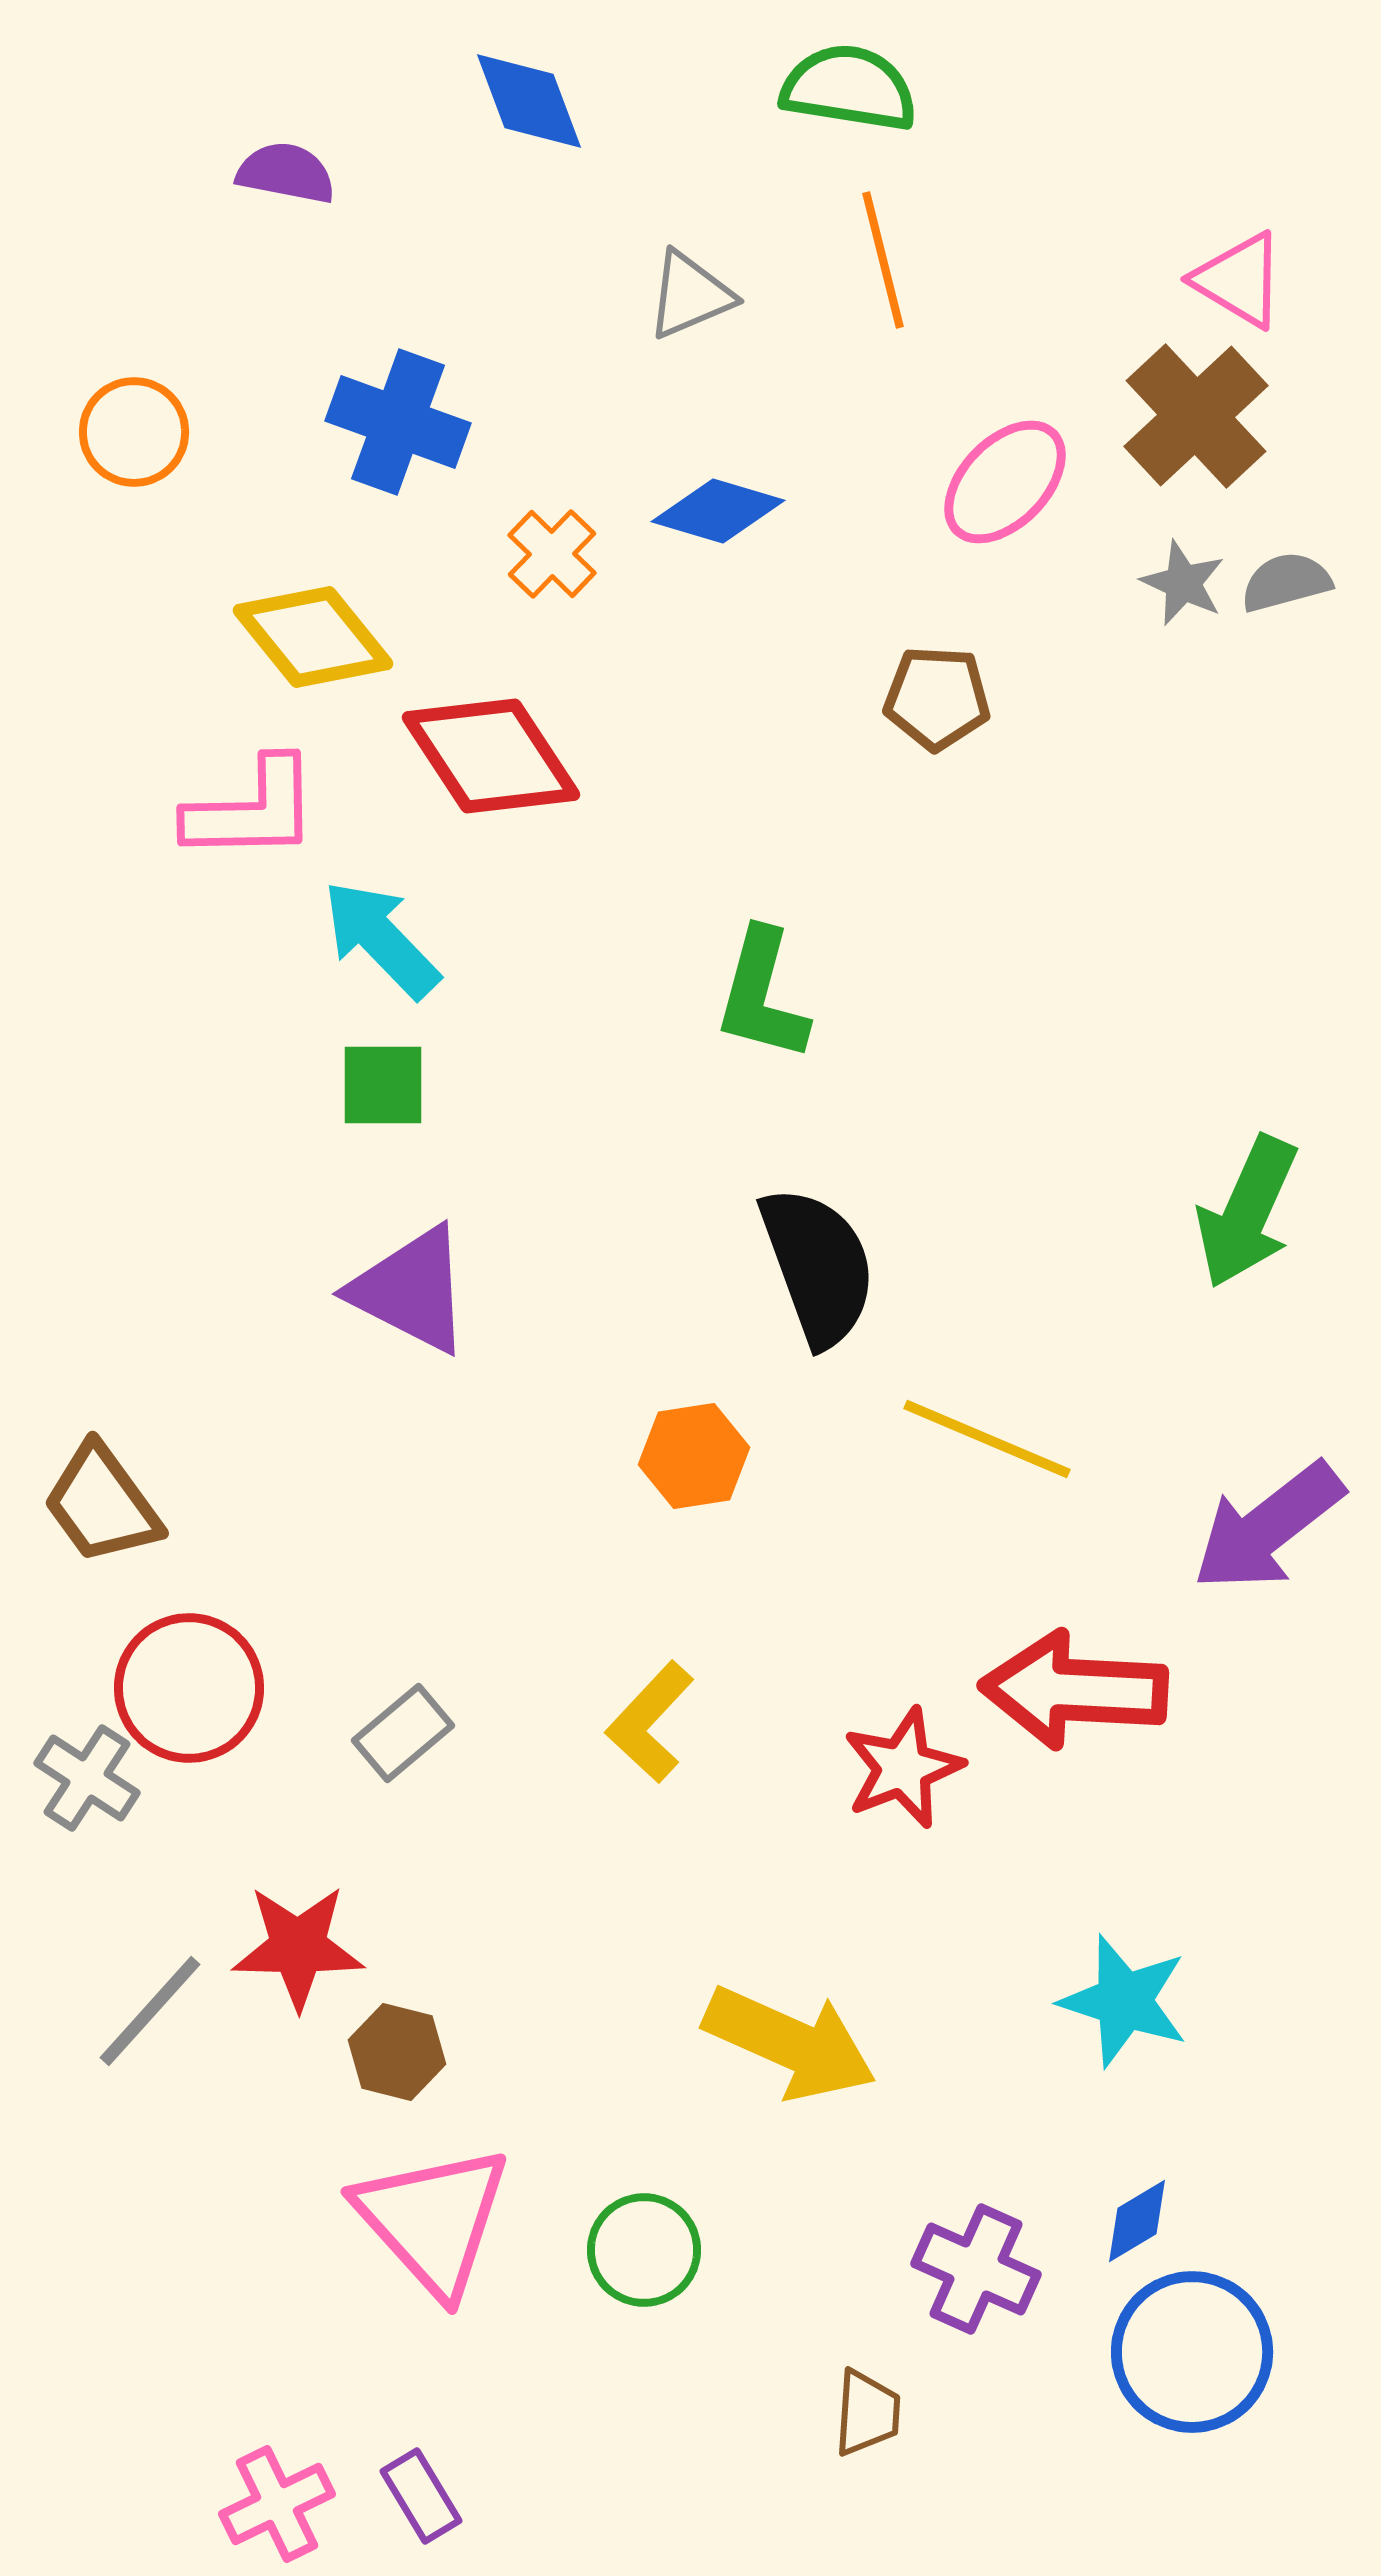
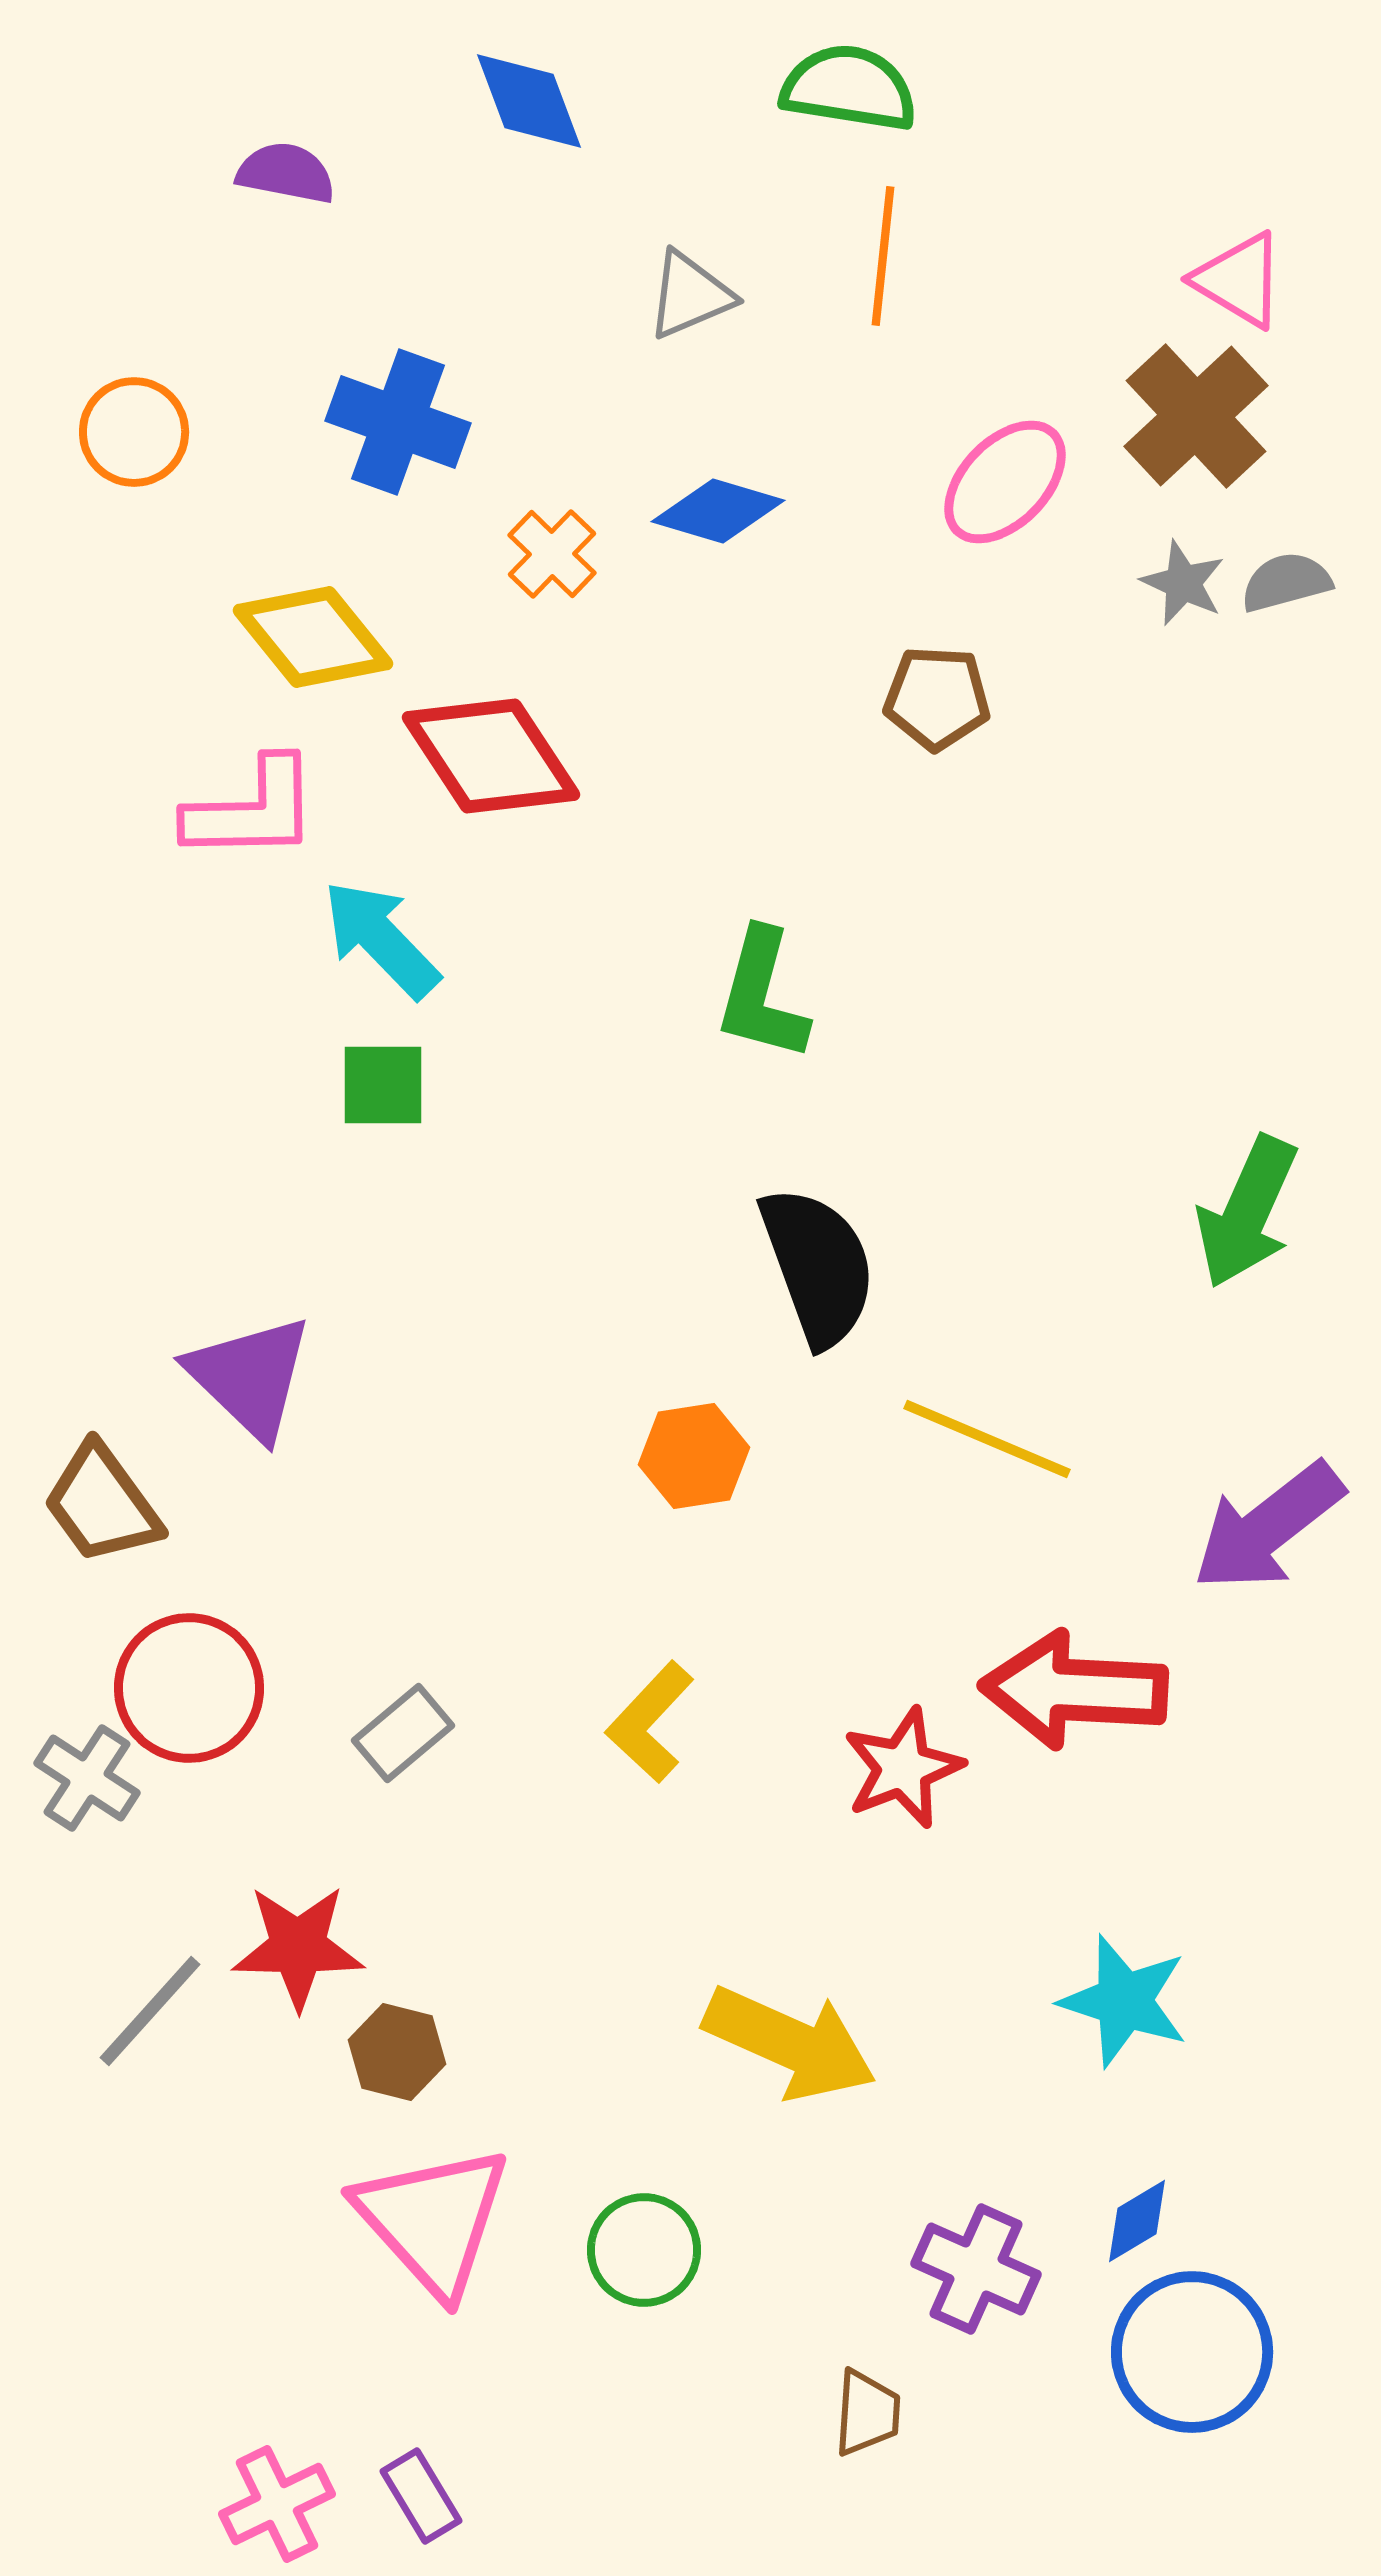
orange line at (883, 260): moved 4 px up; rotated 20 degrees clockwise
purple triangle at (411, 1290): moved 161 px left, 87 px down; rotated 17 degrees clockwise
